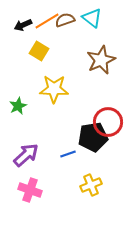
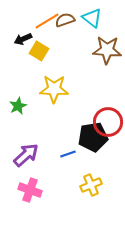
black arrow: moved 14 px down
brown star: moved 6 px right, 10 px up; rotated 28 degrees clockwise
